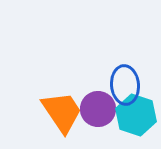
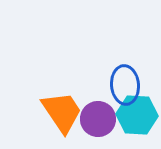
purple circle: moved 10 px down
cyan hexagon: moved 1 px right; rotated 15 degrees counterclockwise
